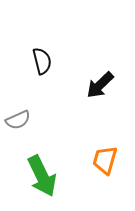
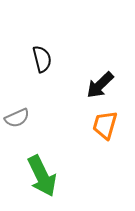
black semicircle: moved 2 px up
gray semicircle: moved 1 px left, 2 px up
orange trapezoid: moved 35 px up
